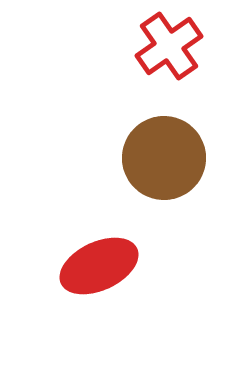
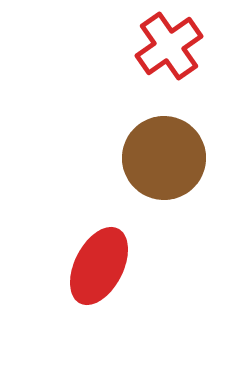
red ellipse: rotated 38 degrees counterclockwise
